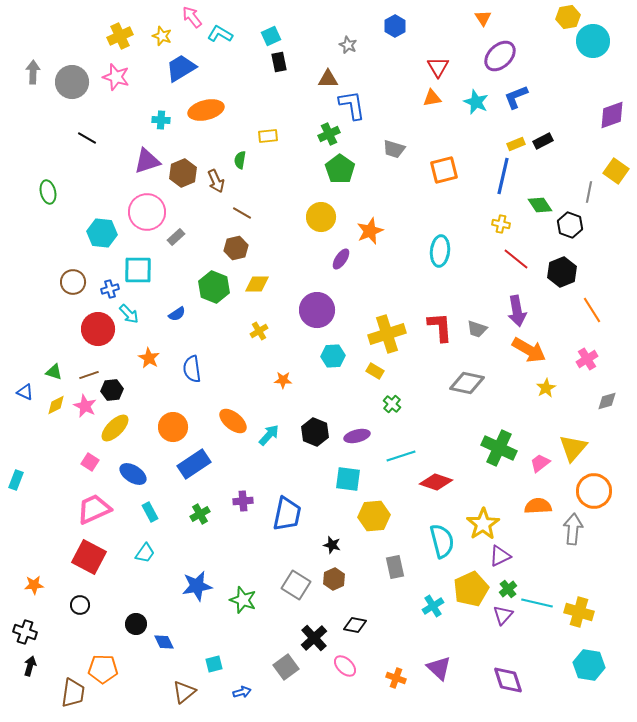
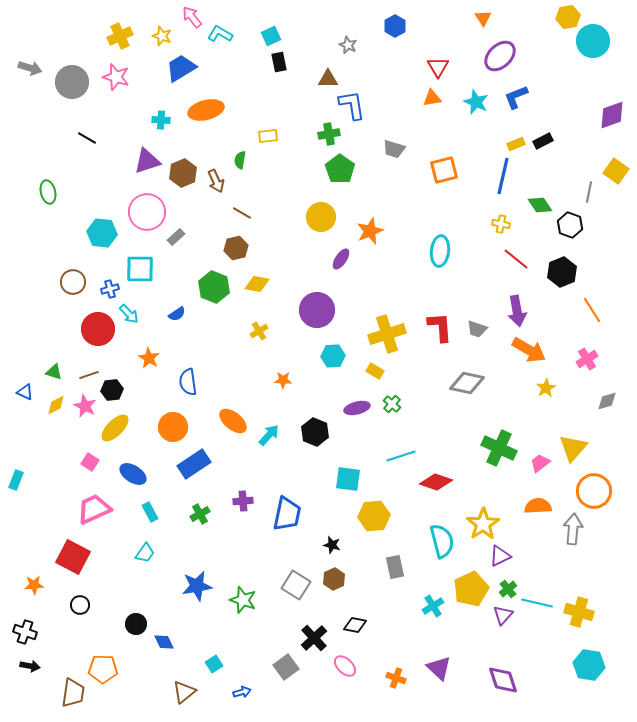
gray arrow at (33, 72): moved 3 px left, 4 px up; rotated 105 degrees clockwise
green cross at (329, 134): rotated 15 degrees clockwise
cyan square at (138, 270): moved 2 px right, 1 px up
yellow diamond at (257, 284): rotated 10 degrees clockwise
blue semicircle at (192, 369): moved 4 px left, 13 px down
purple ellipse at (357, 436): moved 28 px up
red square at (89, 557): moved 16 px left
cyan square at (214, 664): rotated 18 degrees counterclockwise
black arrow at (30, 666): rotated 84 degrees clockwise
purple diamond at (508, 680): moved 5 px left
